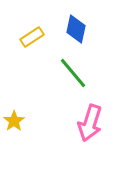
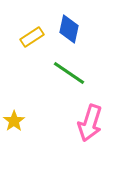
blue diamond: moved 7 px left
green line: moved 4 px left; rotated 16 degrees counterclockwise
